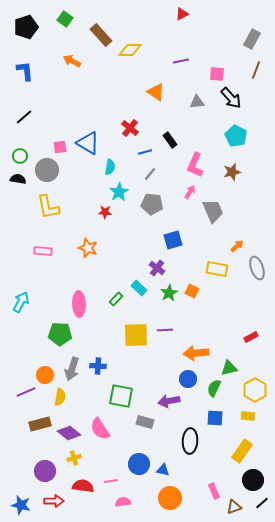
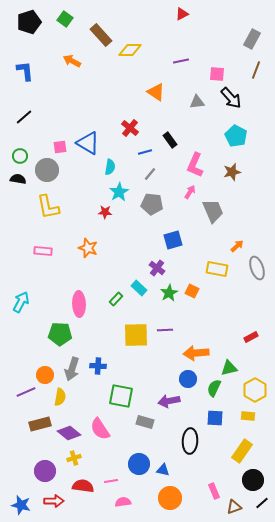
black pentagon at (26, 27): moved 3 px right, 5 px up
